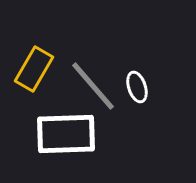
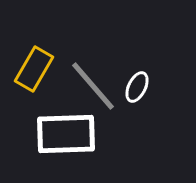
white ellipse: rotated 44 degrees clockwise
